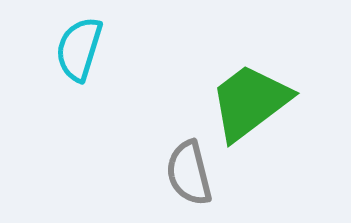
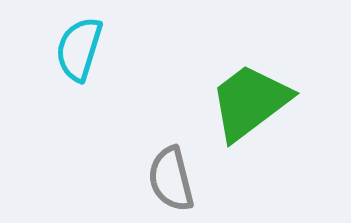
gray semicircle: moved 18 px left, 6 px down
